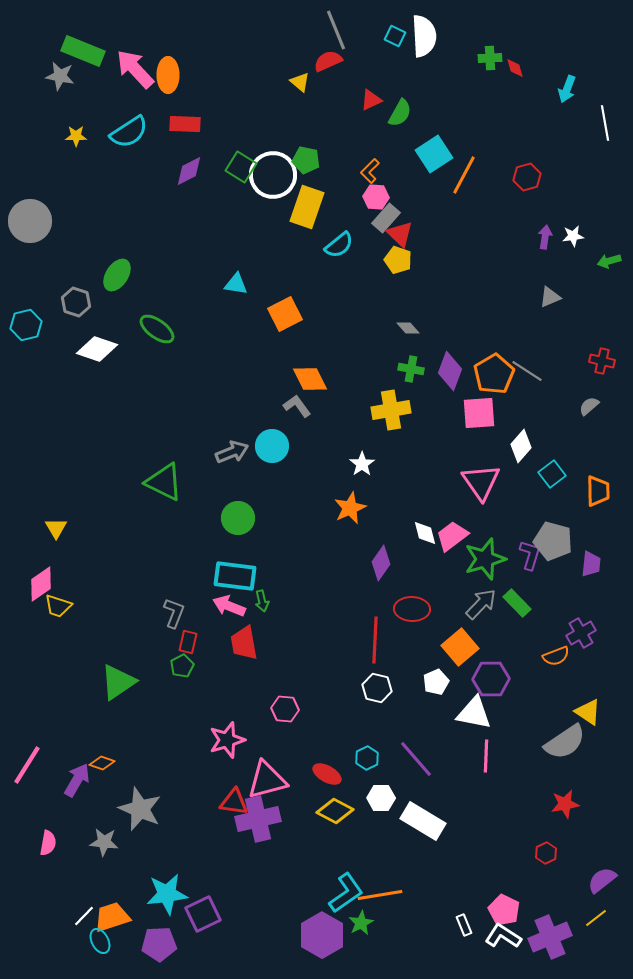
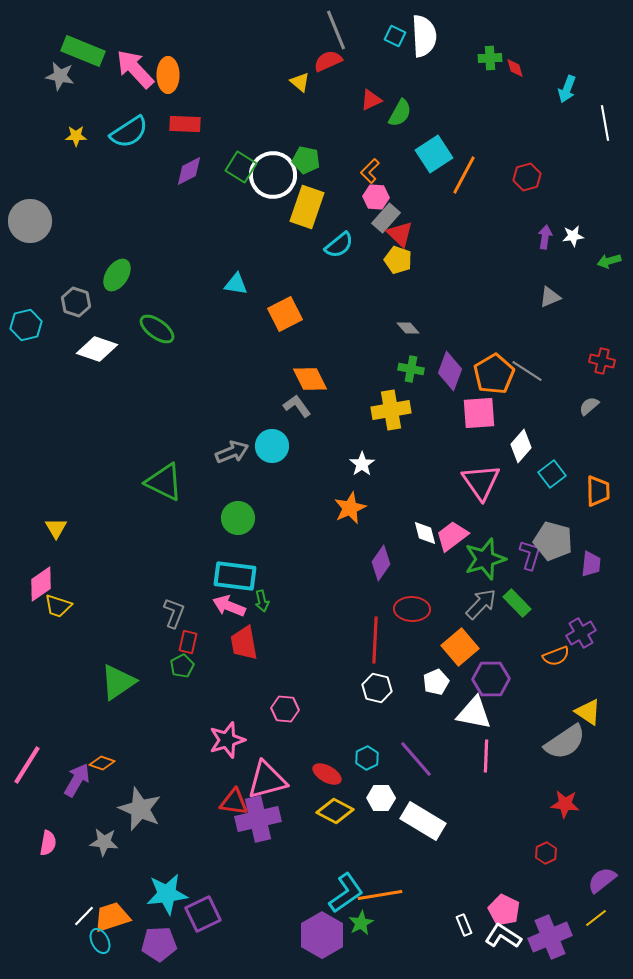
red star at (565, 804): rotated 16 degrees clockwise
